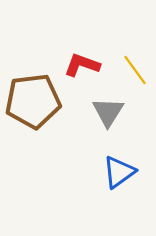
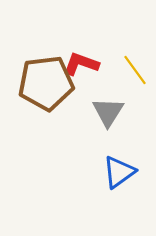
red L-shape: moved 1 px left, 1 px up
brown pentagon: moved 13 px right, 18 px up
